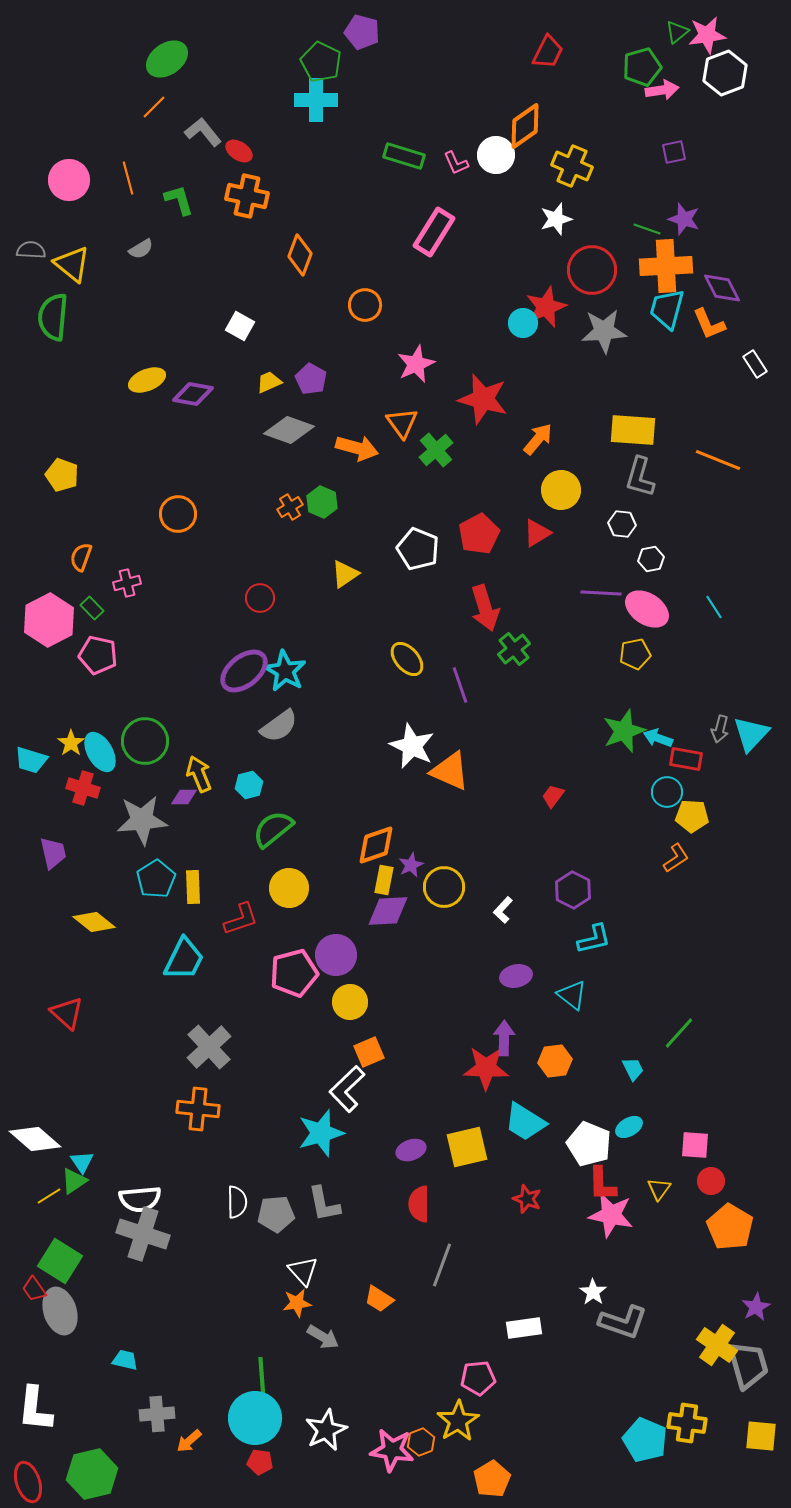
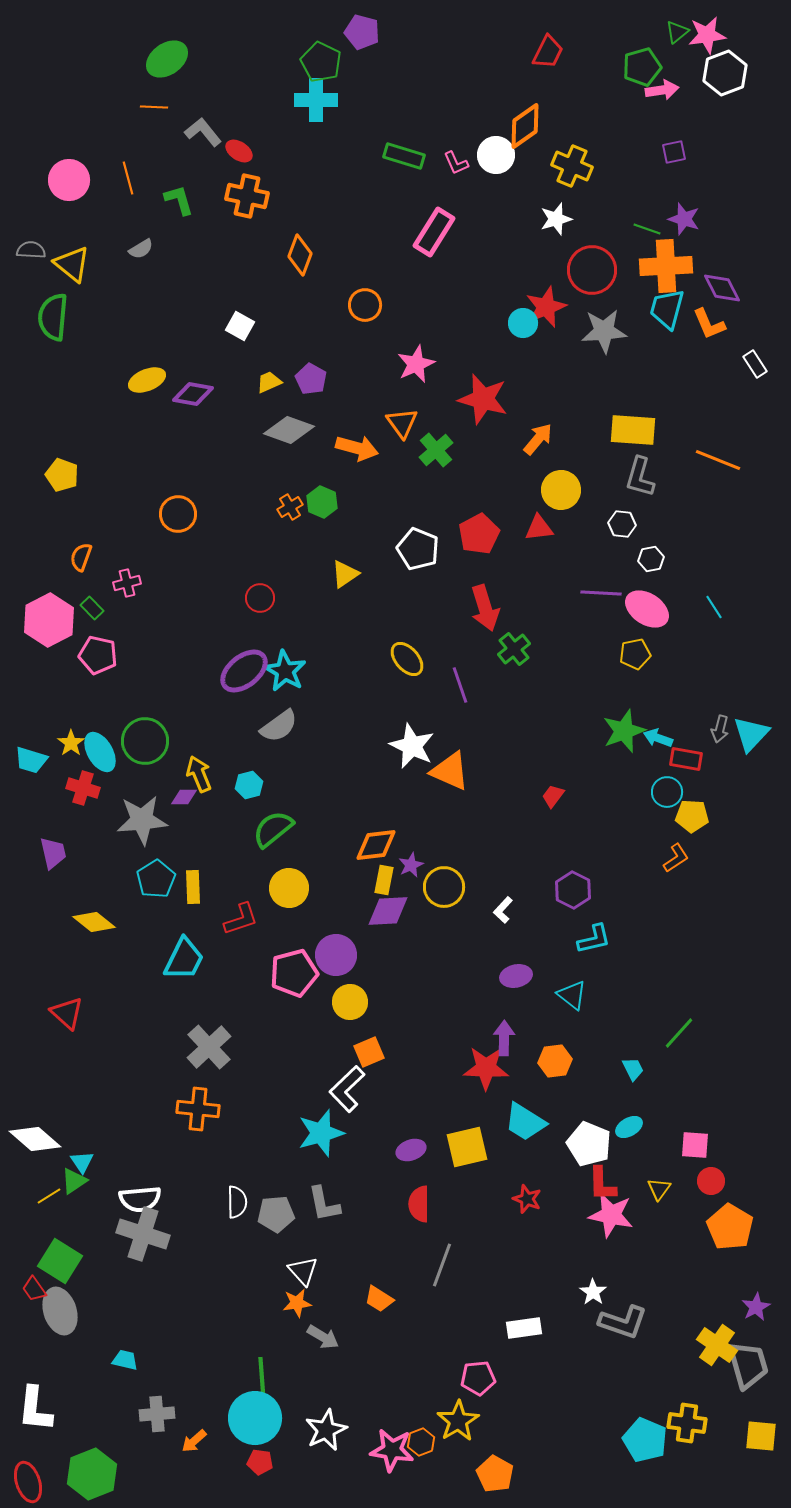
orange line at (154, 107): rotated 48 degrees clockwise
red triangle at (537, 533): moved 2 px right, 5 px up; rotated 24 degrees clockwise
orange diamond at (376, 845): rotated 12 degrees clockwise
orange arrow at (189, 1441): moved 5 px right
green hexagon at (92, 1474): rotated 9 degrees counterclockwise
orange pentagon at (492, 1479): moved 3 px right, 5 px up; rotated 12 degrees counterclockwise
